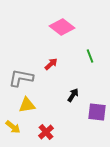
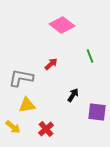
pink diamond: moved 2 px up
red cross: moved 3 px up
